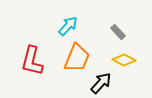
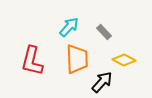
cyan arrow: moved 1 px right, 1 px down
gray rectangle: moved 14 px left
orange trapezoid: moved 1 px down; rotated 24 degrees counterclockwise
black arrow: moved 1 px right, 1 px up
